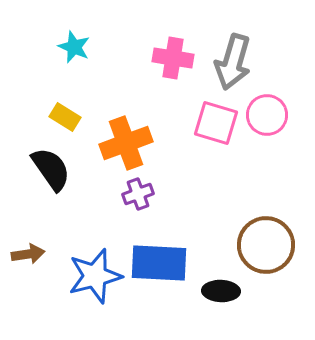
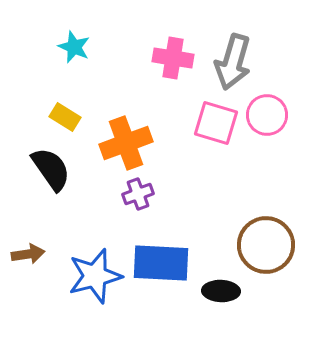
blue rectangle: moved 2 px right
